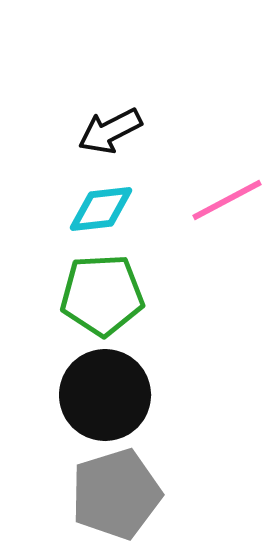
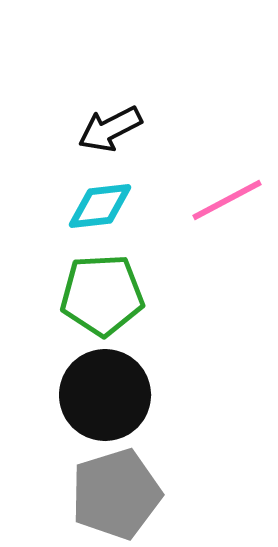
black arrow: moved 2 px up
cyan diamond: moved 1 px left, 3 px up
